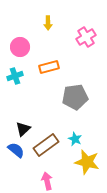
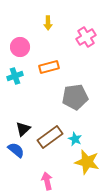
brown rectangle: moved 4 px right, 8 px up
